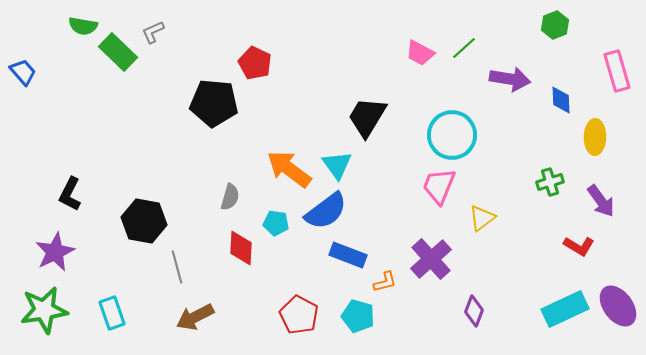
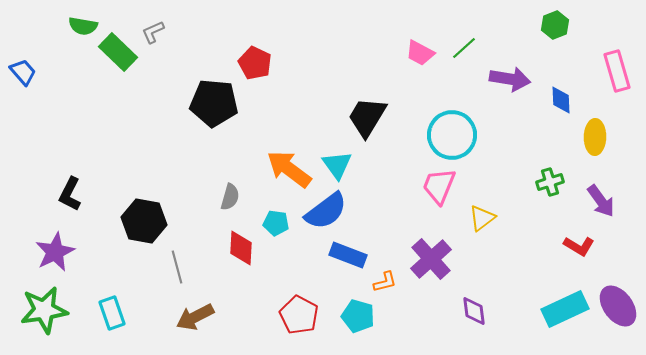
purple diamond at (474, 311): rotated 28 degrees counterclockwise
